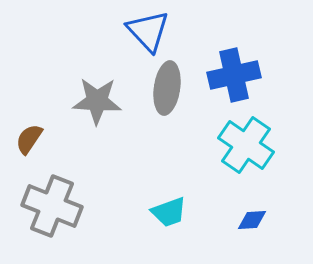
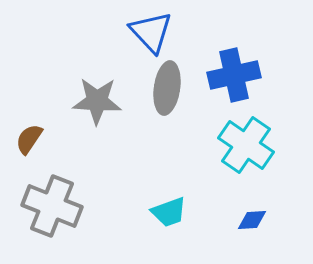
blue triangle: moved 3 px right, 1 px down
